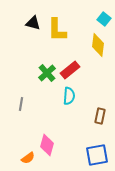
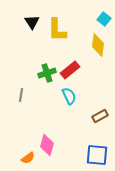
black triangle: moved 1 px left, 1 px up; rotated 42 degrees clockwise
green cross: rotated 24 degrees clockwise
cyan semicircle: rotated 30 degrees counterclockwise
gray line: moved 9 px up
brown rectangle: rotated 49 degrees clockwise
blue square: rotated 15 degrees clockwise
